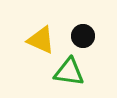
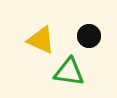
black circle: moved 6 px right
